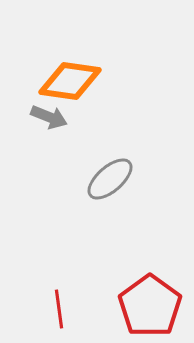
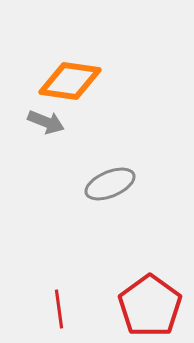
gray arrow: moved 3 px left, 5 px down
gray ellipse: moved 5 px down; rotated 18 degrees clockwise
